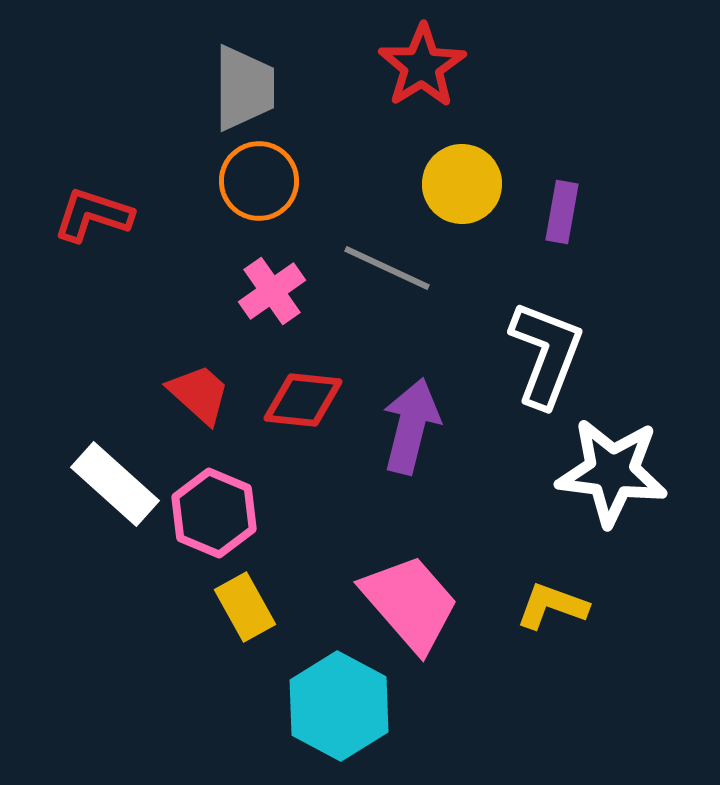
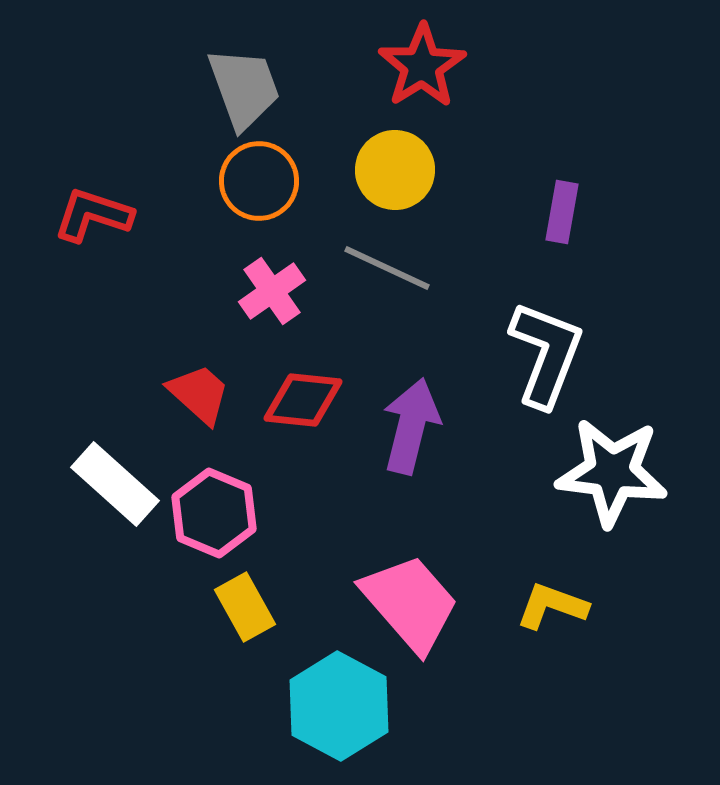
gray trapezoid: rotated 20 degrees counterclockwise
yellow circle: moved 67 px left, 14 px up
